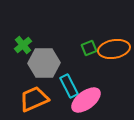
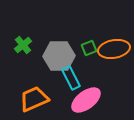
gray hexagon: moved 15 px right, 7 px up
cyan rectangle: moved 2 px right, 8 px up
